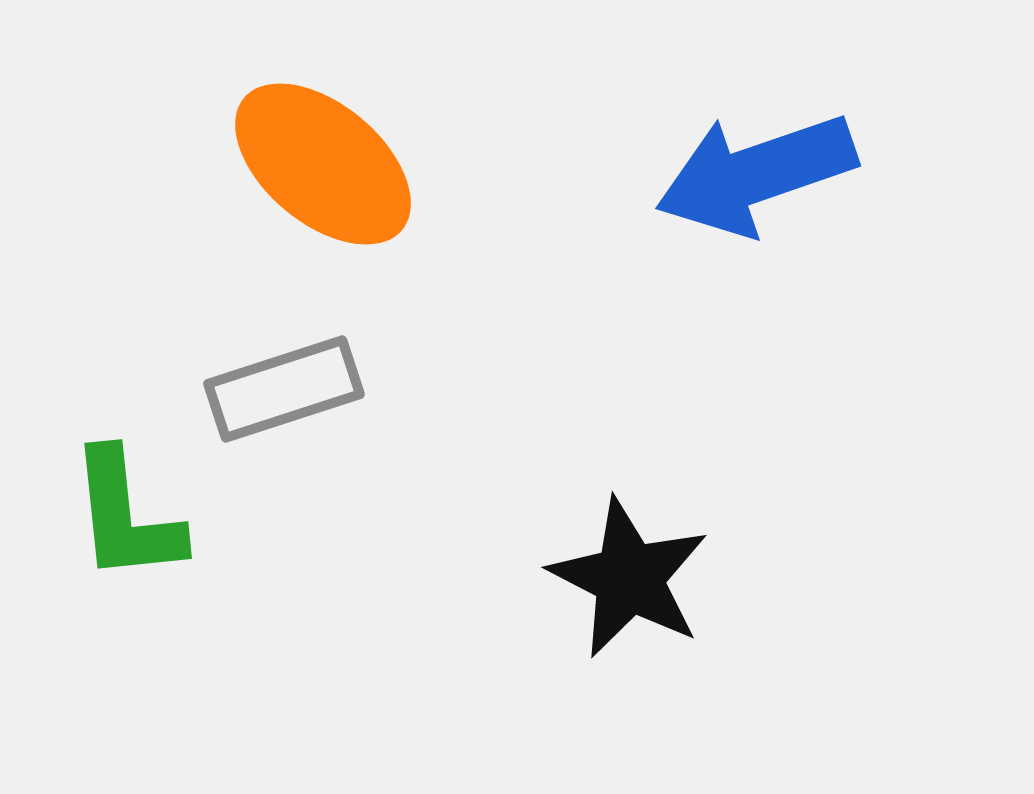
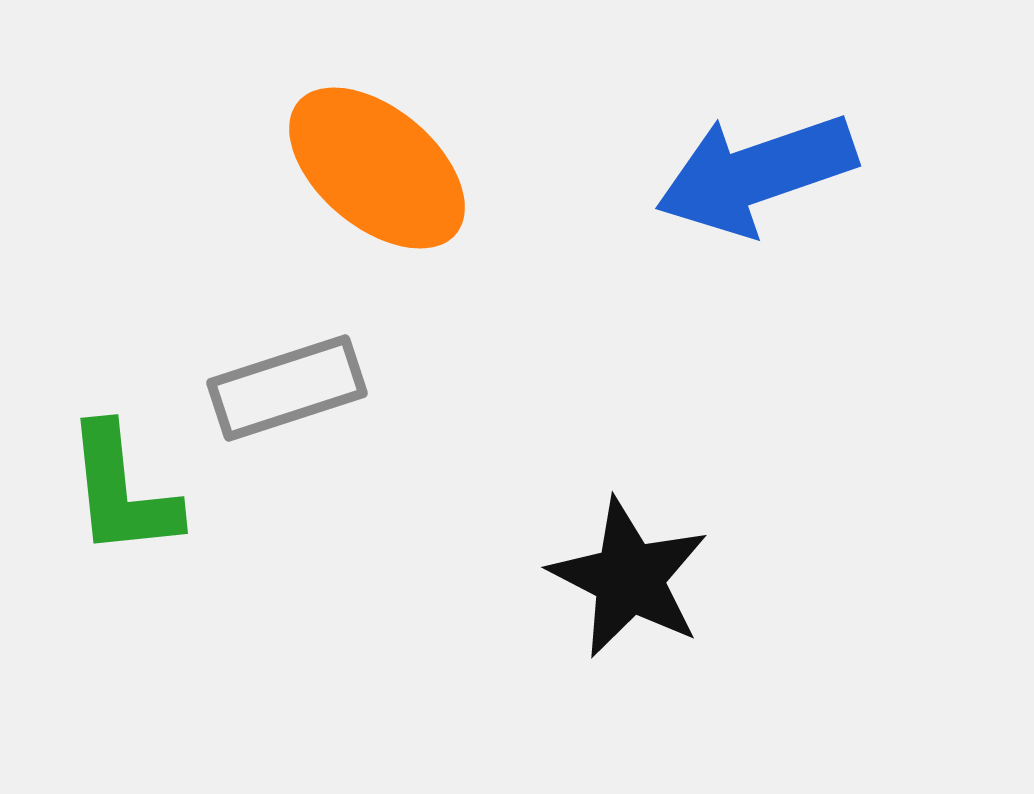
orange ellipse: moved 54 px right, 4 px down
gray rectangle: moved 3 px right, 1 px up
green L-shape: moved 4 px left, 25 px up
